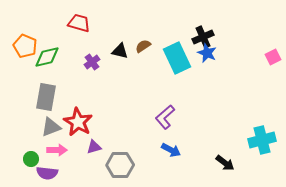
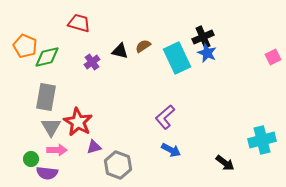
gray triangle: rotated 40 degrees counterclockwise
gray hexagon: moved 2 px left; rotated 20 degrees clockwise
